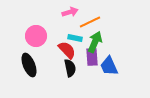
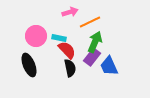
cyan rectangle: moved 16 px left
purple rectangle: rotated 42 degrees clockwise
